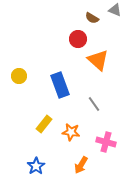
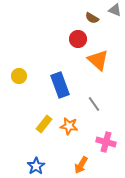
orange star: moved 2 px left, 6 px up
